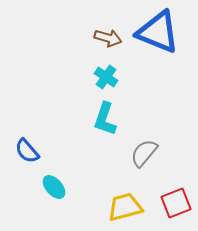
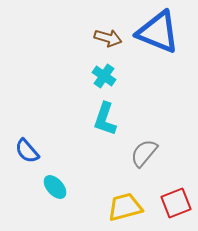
cyan cross: moved 2 px left, 1 px up
cyan ellipse: moved 1 px right
